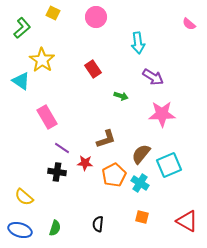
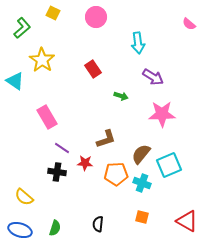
cyan triangle: moved 6 px left
orange pentagon: moved 2 px right, 1 px up; rotated 25 degrees clockwise
cyan cross: moved 2 px right; rotated 12 degrees counterclockwise
